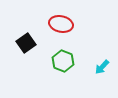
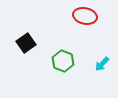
red ellipse: moved 24 px right, 8 px up
cyan arrow: moved 3 px up
